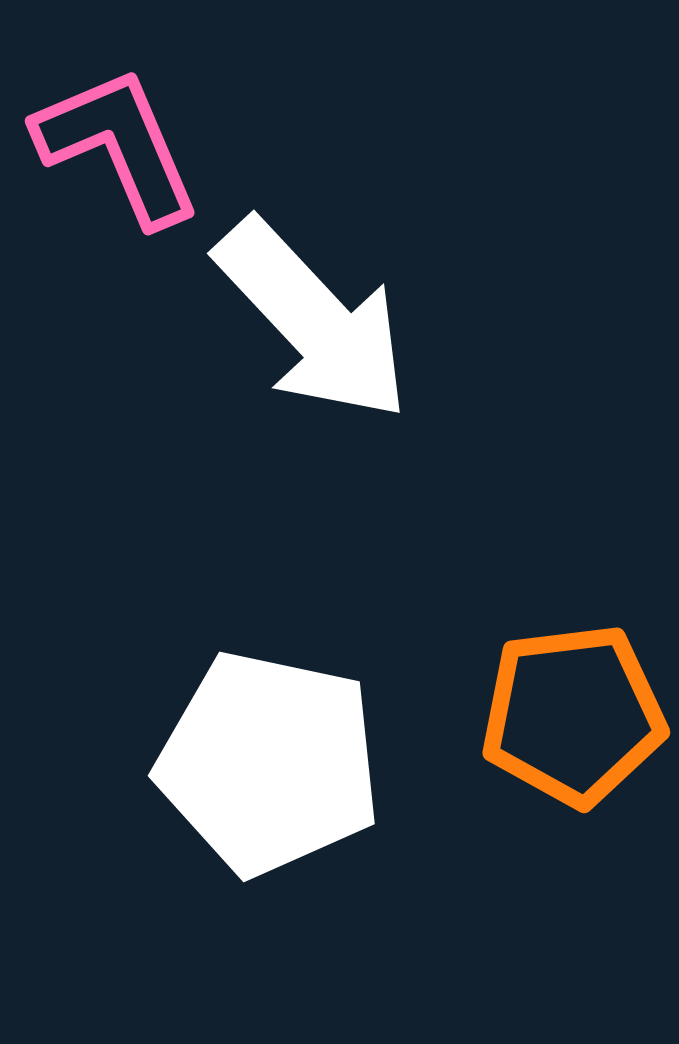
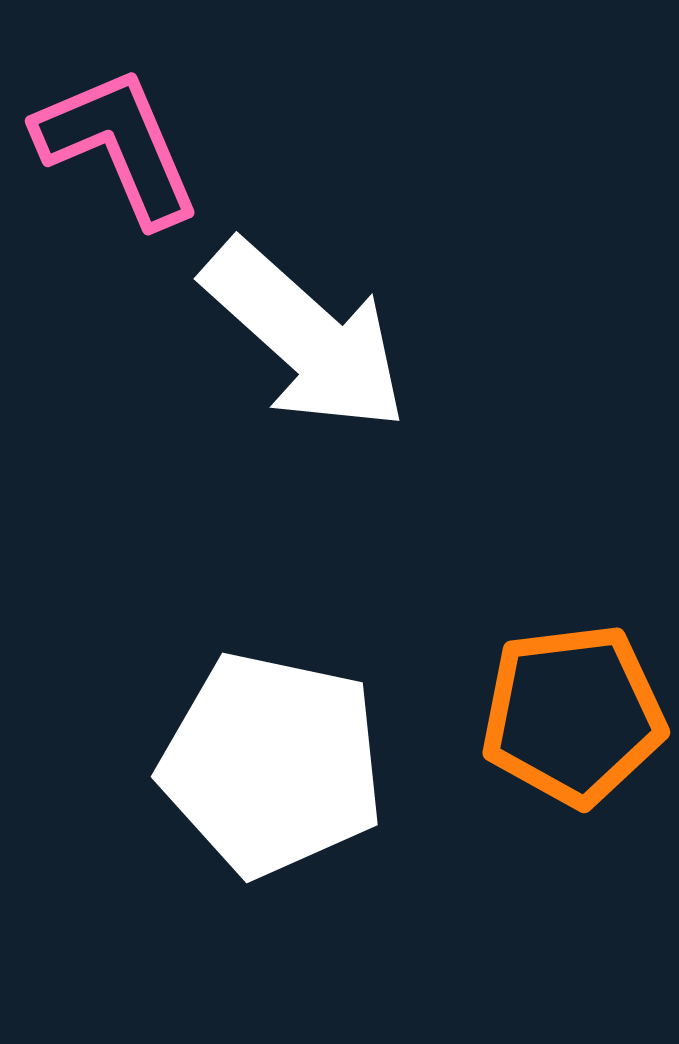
white arrow: moved 8 px left, 16 px down; rotated 5 degrees counterclockwise
white pentagon: moved 3 px right, 1 px down
